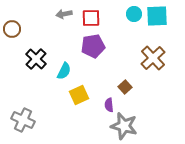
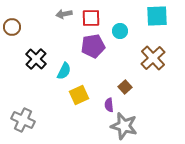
cyan circle: moved 14 px left, 17 px down
brown circle: moved 2 px up
